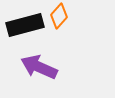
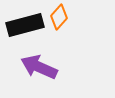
orange diamond: moved 1 px down
